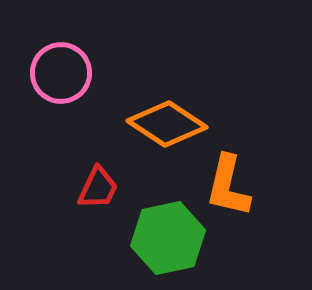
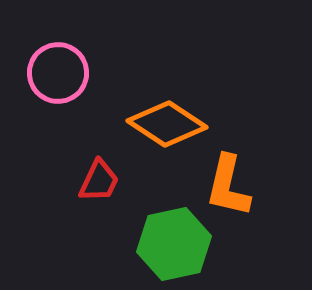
pink circle: moved 3 px left
red trapezoid: moved 1 px right, 7 px up
green hexagon: moved 6 px right, 6 px down
